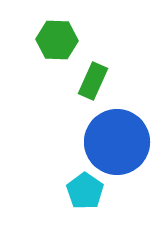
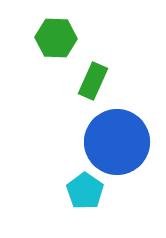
green hexagon: moved 1 px left, 2 px up
